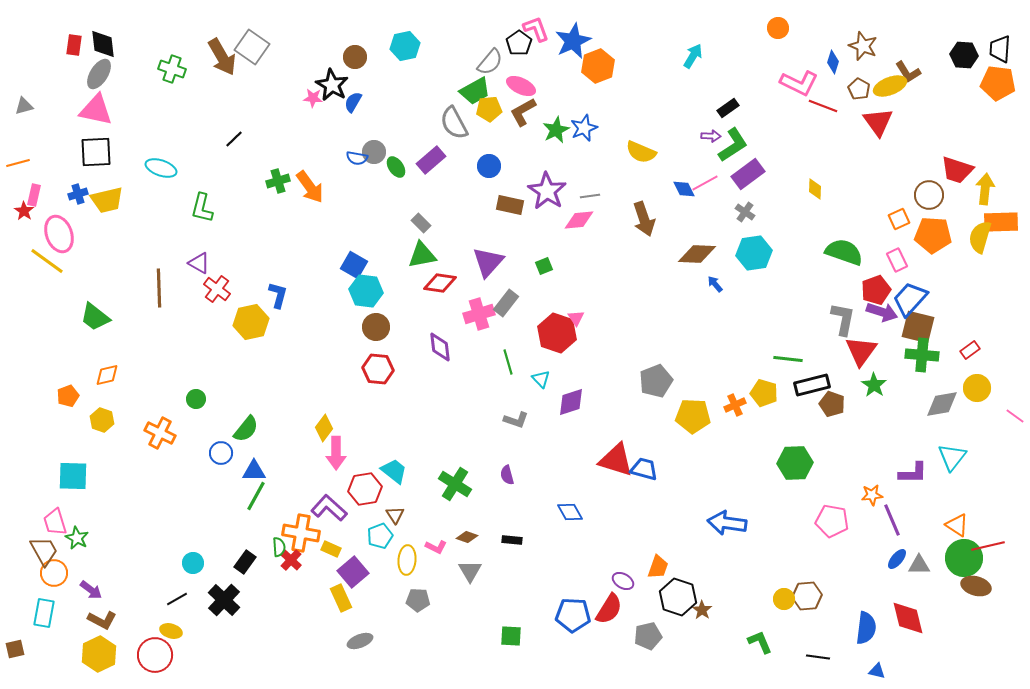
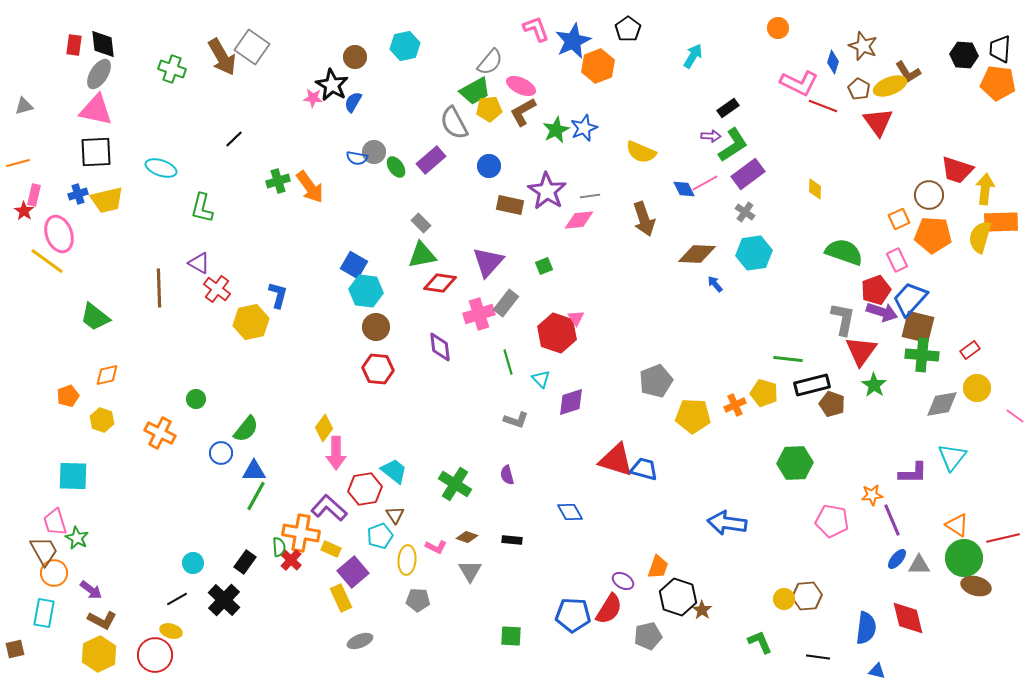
black pentagon at (519, 43): moved 109 px right, 14 px up
red line at (988, 546): moved 15 px right, 8 px up
